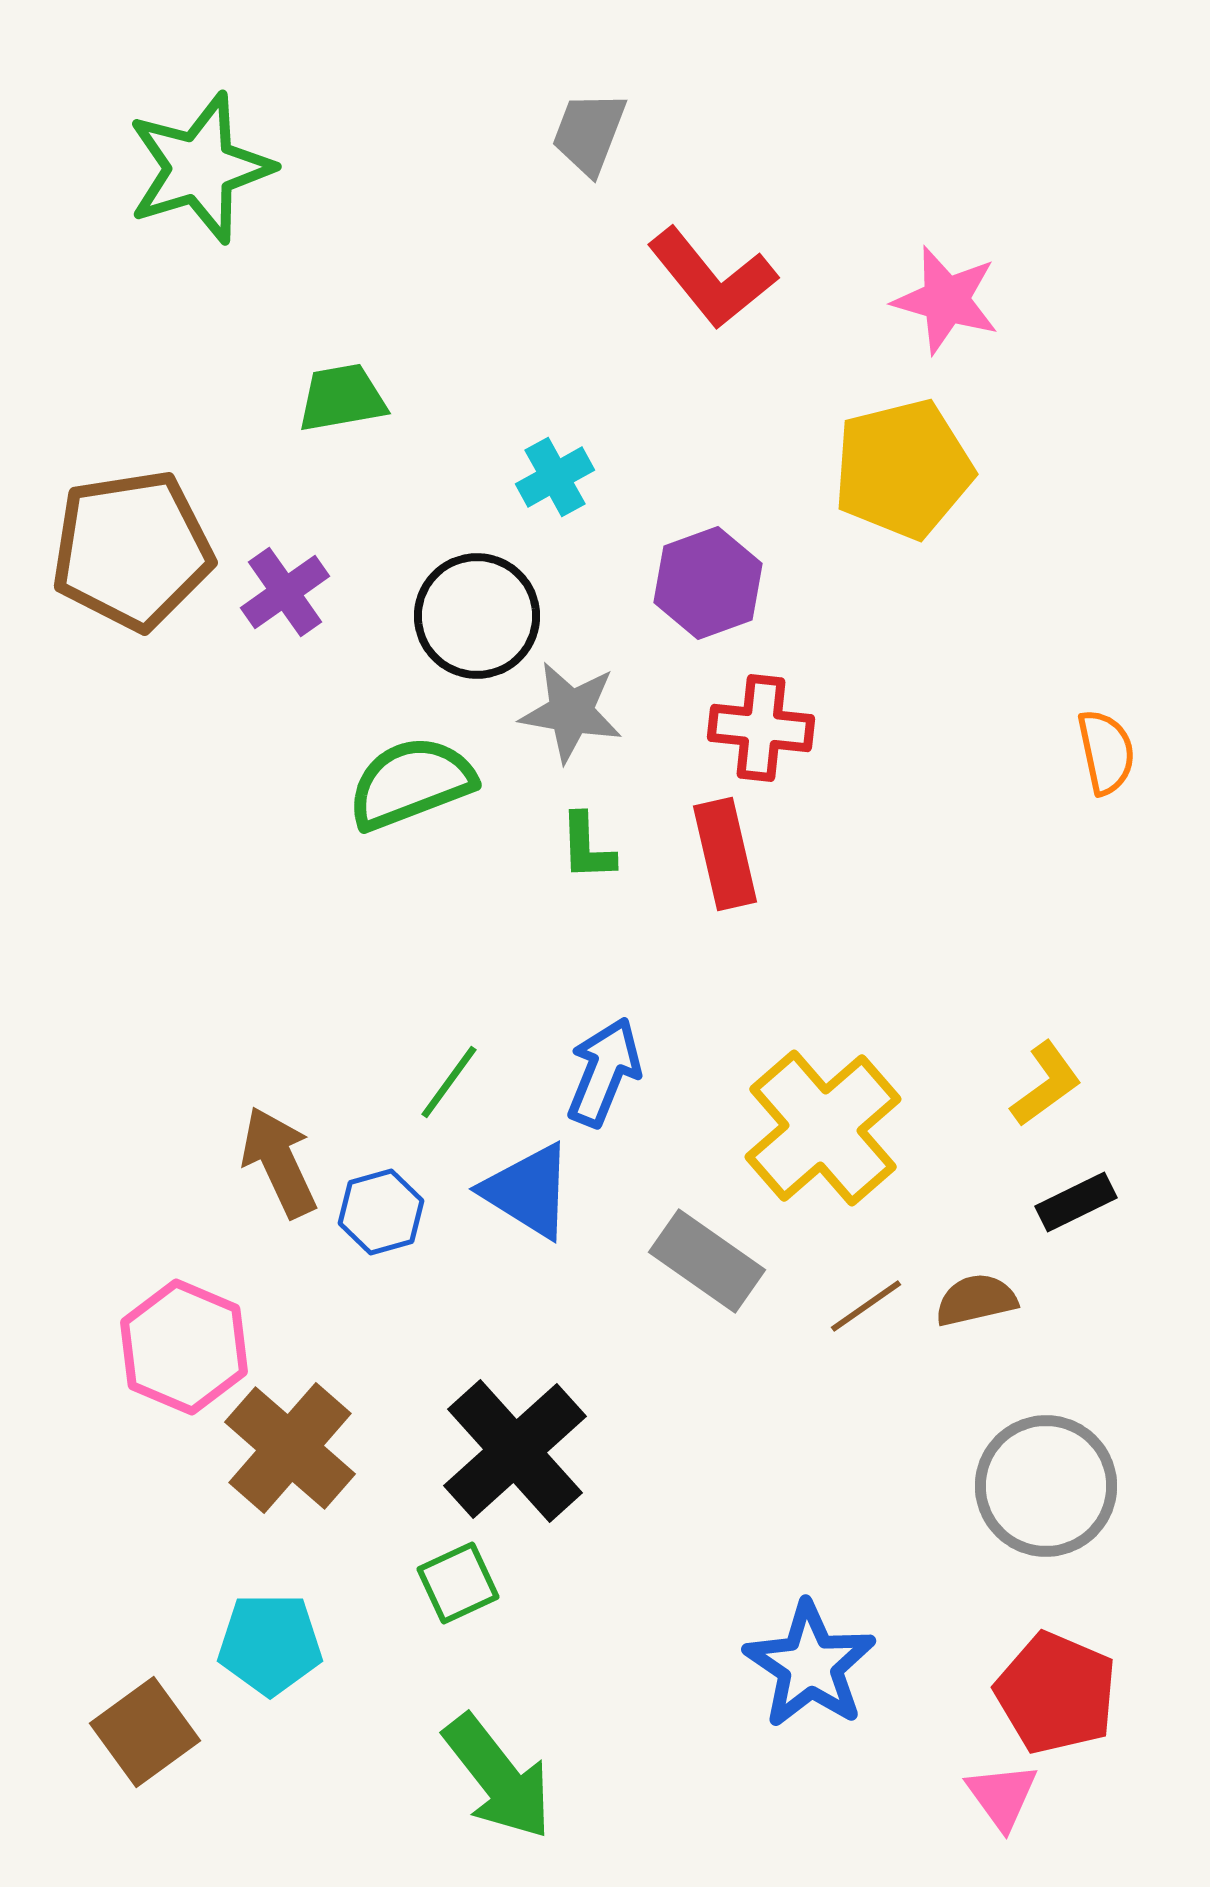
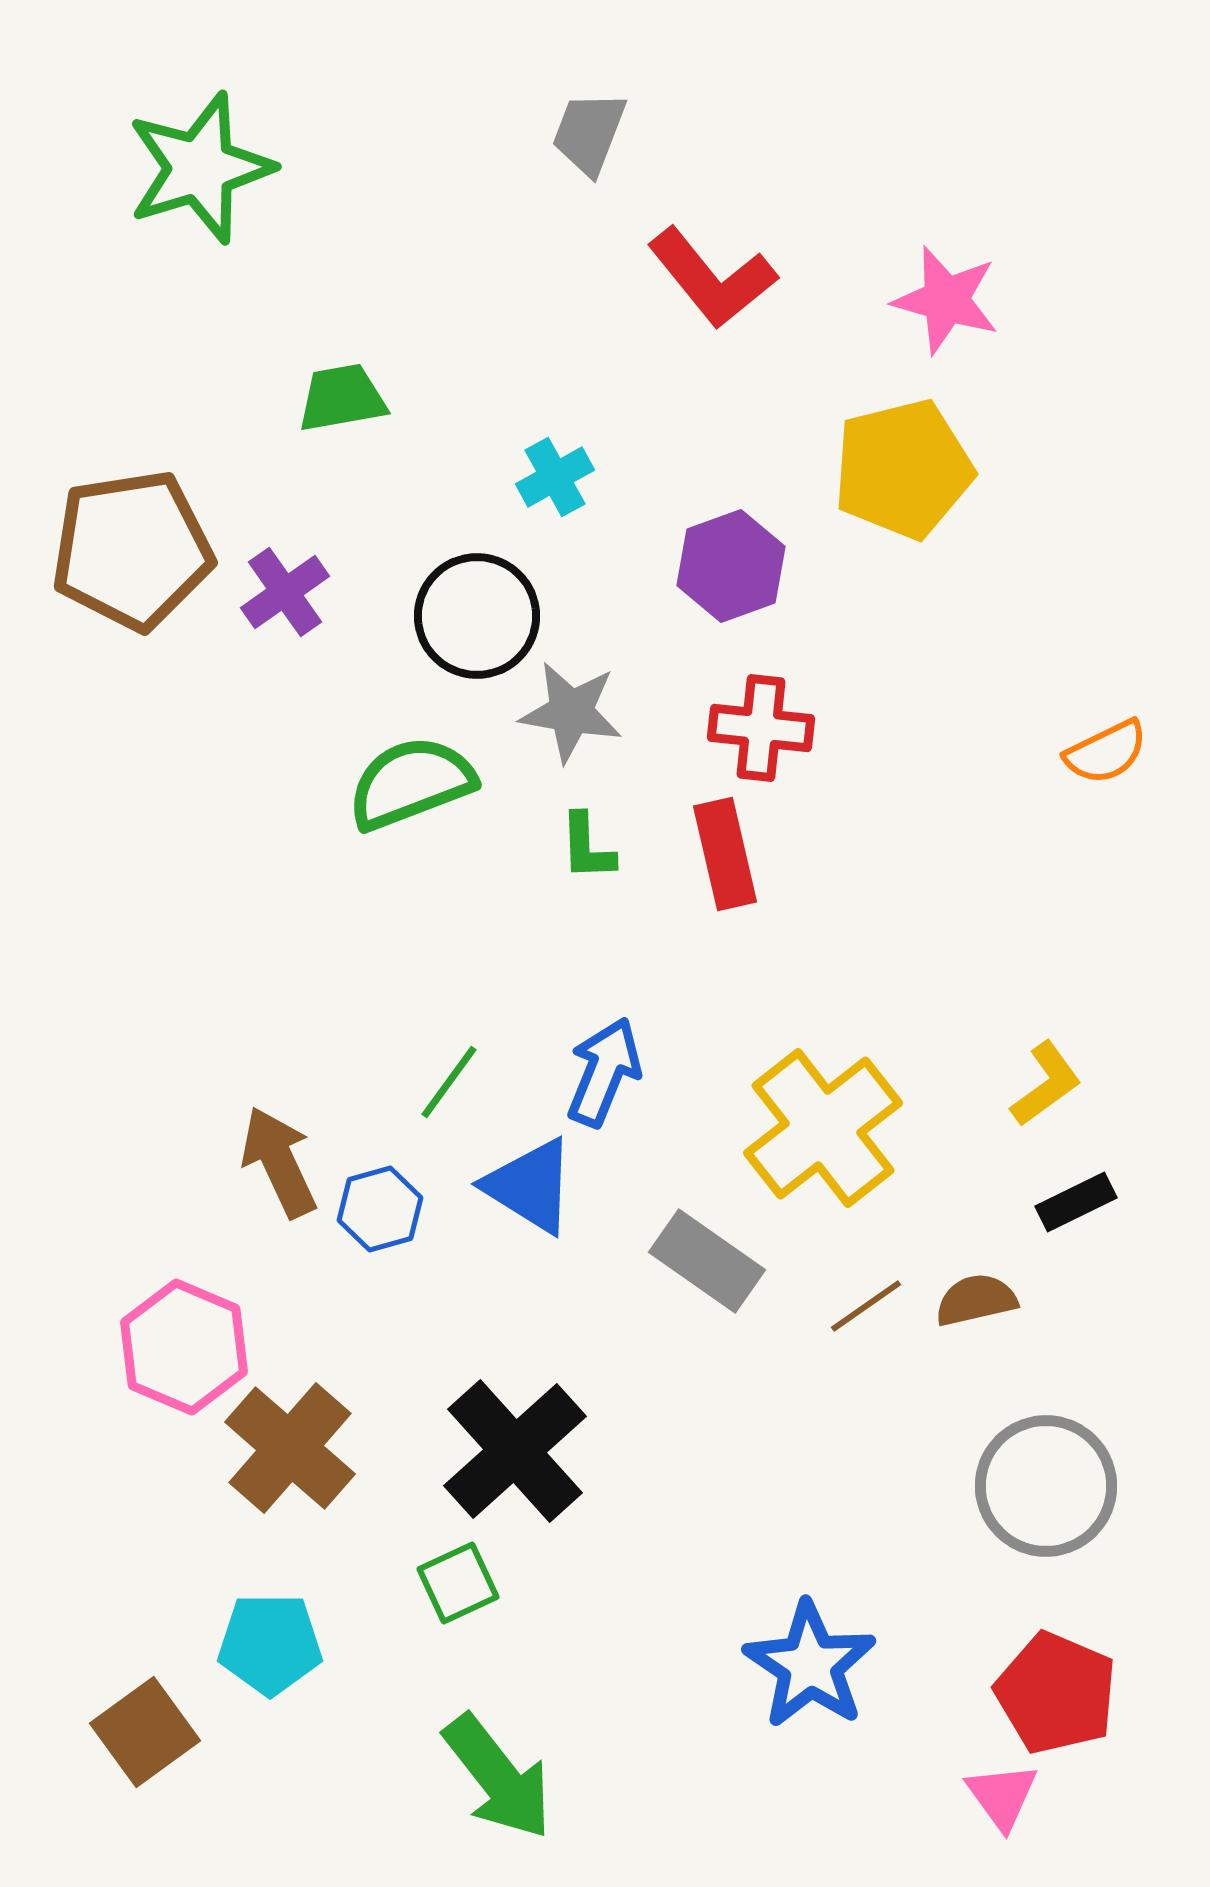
purple hexagon: moved 23 px right, 17 px up
orange semicircle: rotated 76 degrees clockwise
yellow cross: rotated 3 degrees clockwise
blue triangle: moved 2 px right, 5 px up
blue hexagon: moved 1 px left, 3 px up
